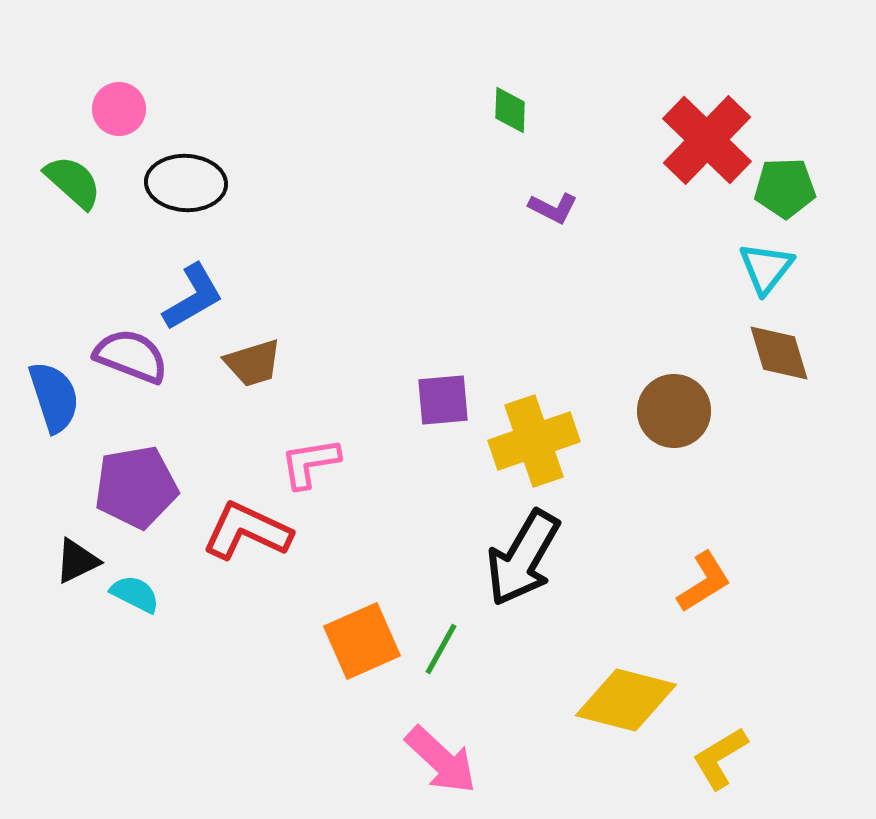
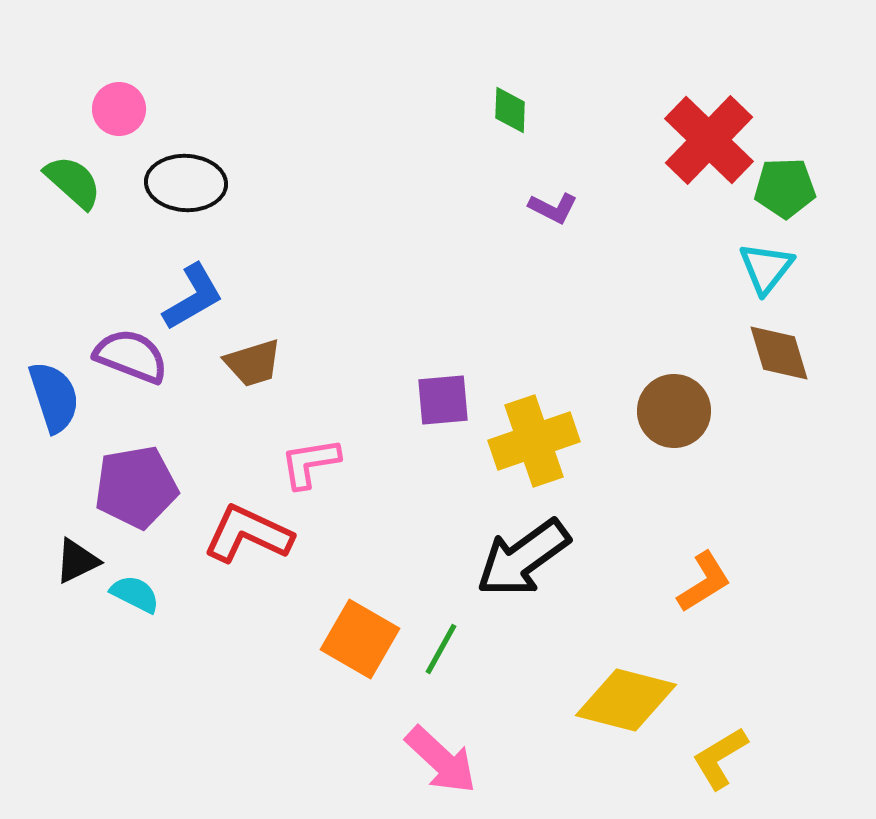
red cross: moved 2 px right
red L-shape: moved 1 px right, 3 px down
black arrow: rotated 24 degrees clockwise
orange square: moved 2 px left, 2 px up; rotated 36 degrees counterclockwise
